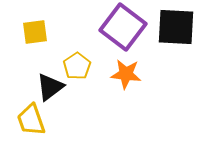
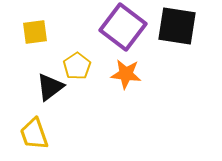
black square: moved 1 px right, 1 px up; rotated 6 degrees clockwise
yellow trapezoid: moved 3 px right, 14 px down
